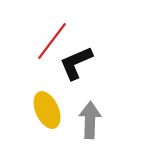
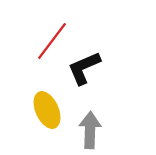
black L-shape: moved 8 px right, 5 px down
gray arrow: moved 10 px down
